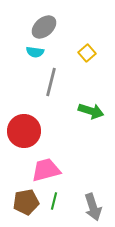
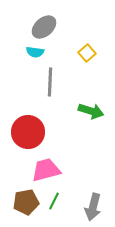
gray line: moved 1 px left; rotated 12 degrees counterclockwise
red circle: moved 4 px right, 1 px down
green line: rotated 12 degrees clockwise
gray arrow: rotated 32 degrees clockwise
